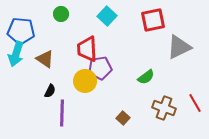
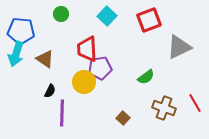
red square: moved 4 px left; rotated 10 degrees counterclockwise
yellow circle: moved 1 px left, 1 px down
